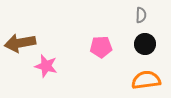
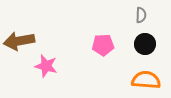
brown arrow: moved 1 px left, 2 px up
pink pentagon: moved 2 px right, 2 px up
orange semicircle: rotated 12 degrees clockwise
